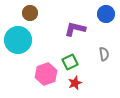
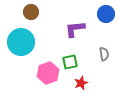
brown circle: moved 1 px right, 1 px up
purple L-shape: rotated 20 degrees counterclockwise
cyan circle: moved 3 px right, 2 px down
green square: rotated 14 degrees clockwise
pink hexagon: moved 2 px right, 1 px up
red star: moved 6 px right
